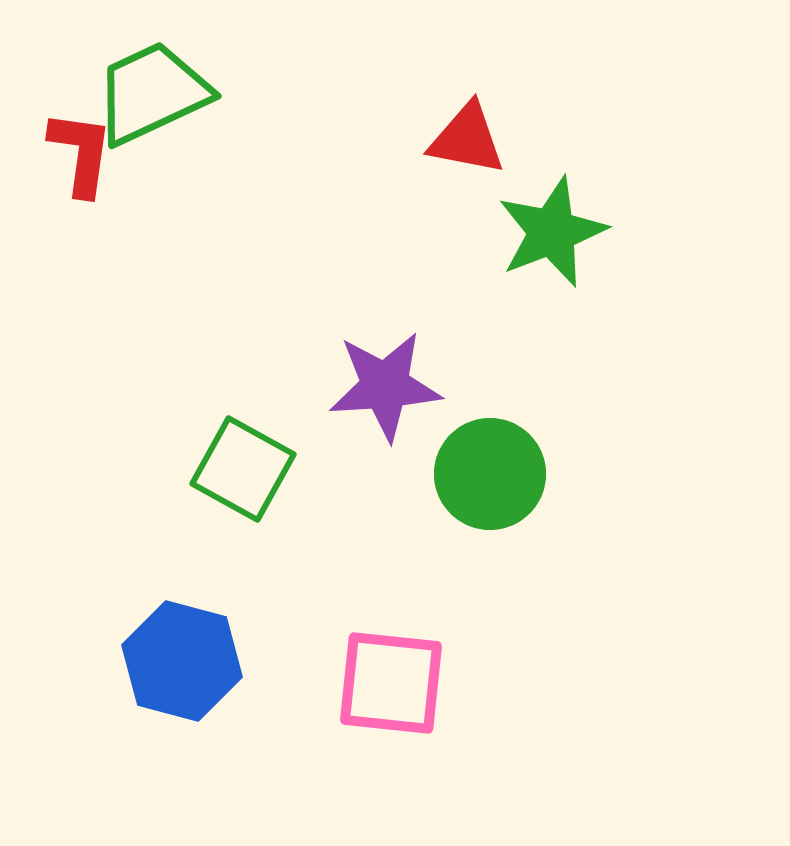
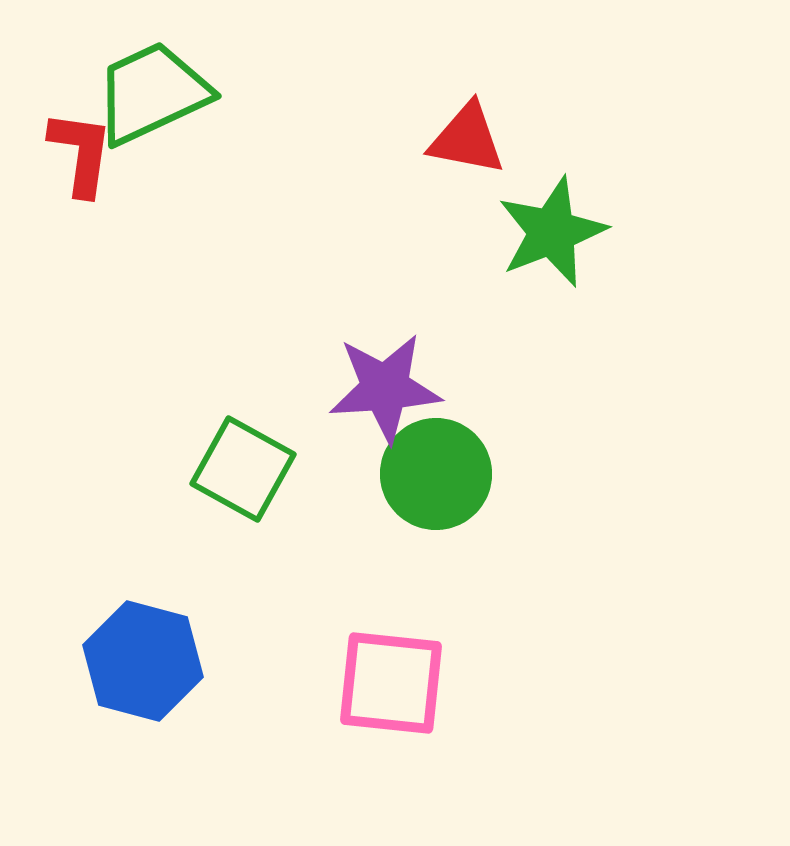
purple star: moved 2 px down
green circle: moved 54 px left
blue hexagon: moved 39 px left
